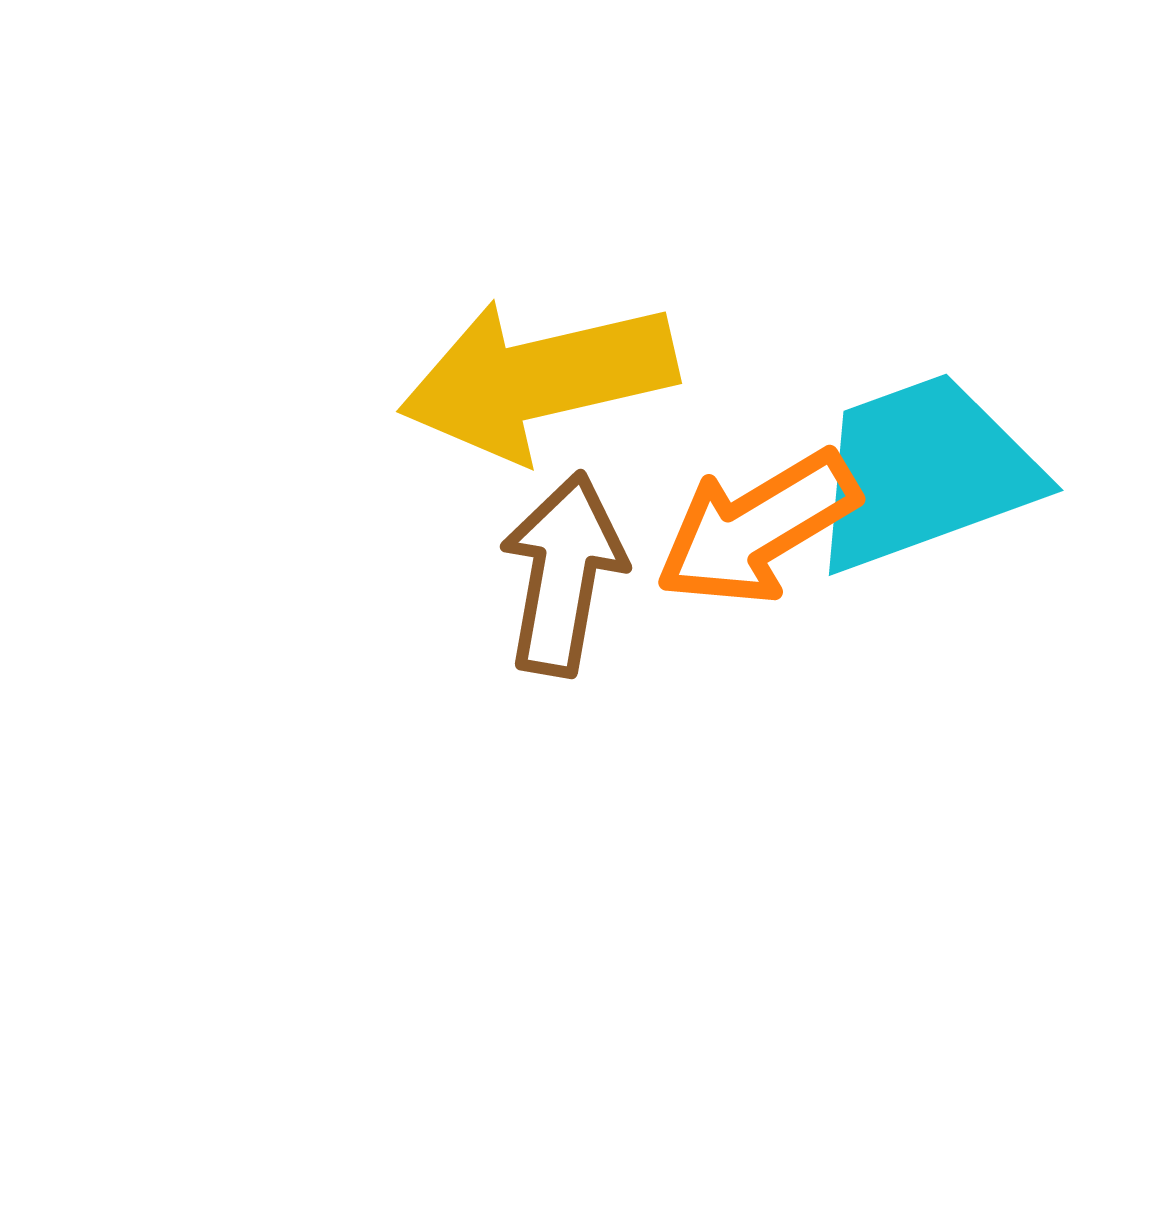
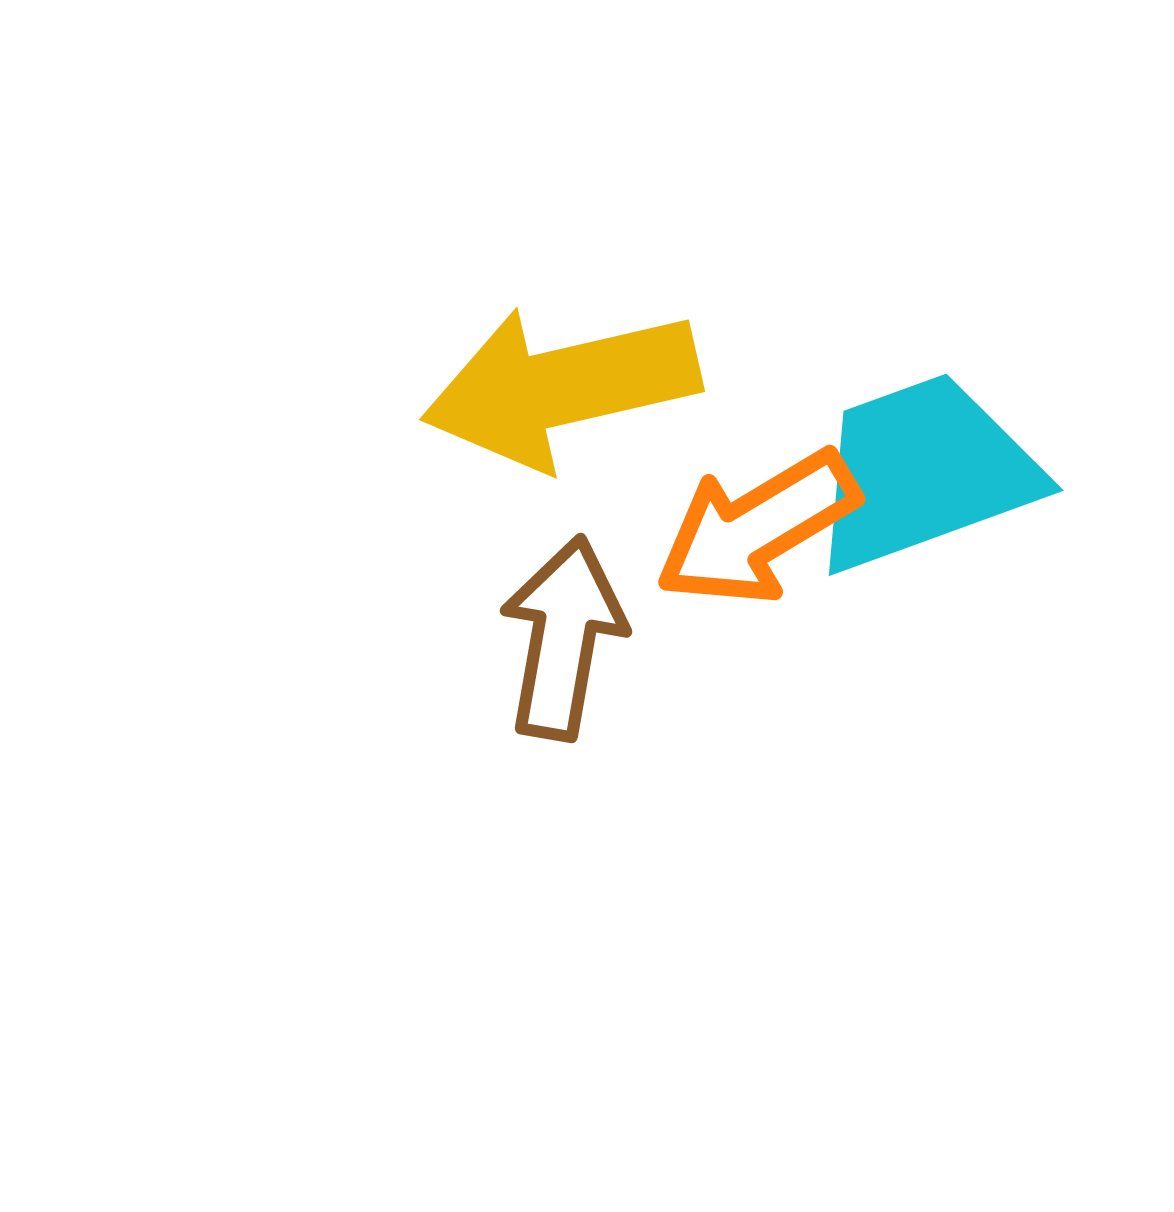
yellow arrow: moved 23 px right, 8 px down
brown arrow: moved 64 px down
